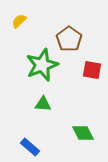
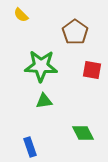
yellow semicircle: moved 2 px right, 6 px up; rotated 91 degrees counterclockwise
brown pentagon: moved 6 px right, 7 px up
green star: moved 1 px left, 1 px down; rotated 24 degrees clockwise
green triangle: moved 1 px right, 3 px up; rotated 12 degrees counterclockwise
blue rectangle: rotated 30 degrees clockwise
